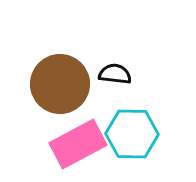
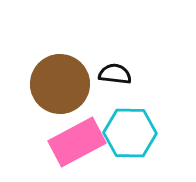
cyan hexagon: moved 2 px left, 1 px up
pink rectangle: moved 1 px left, 2 px up
